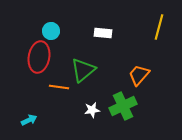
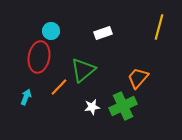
white rectangle: rotated 24 degrees counterclockwise
orange trapezoid: moved 1 px left, 3 px down
orange line: rotated 54 degrees counterclockwise
white star: moved 3 px up
cyan arrow: moved 3 px left, 23 px up; rotated 42 degrees counterclockwise
